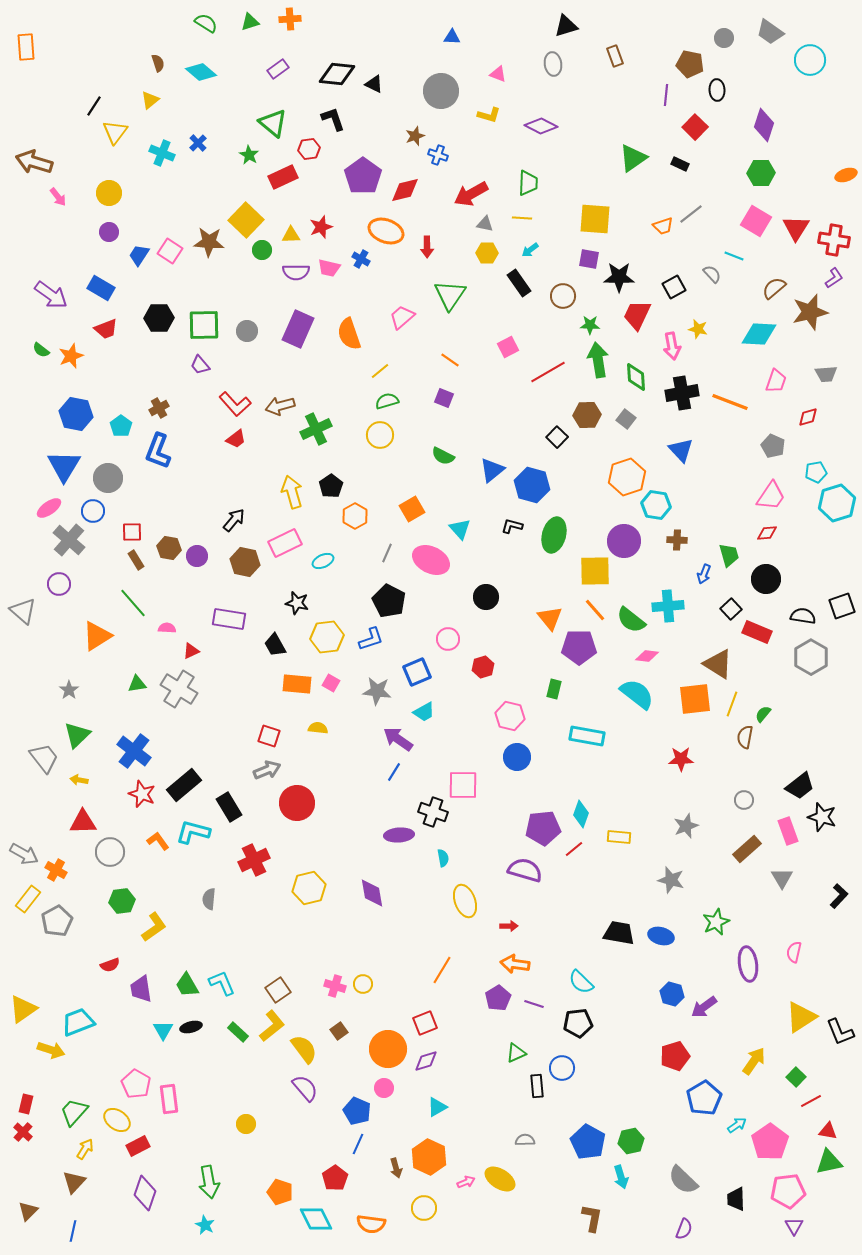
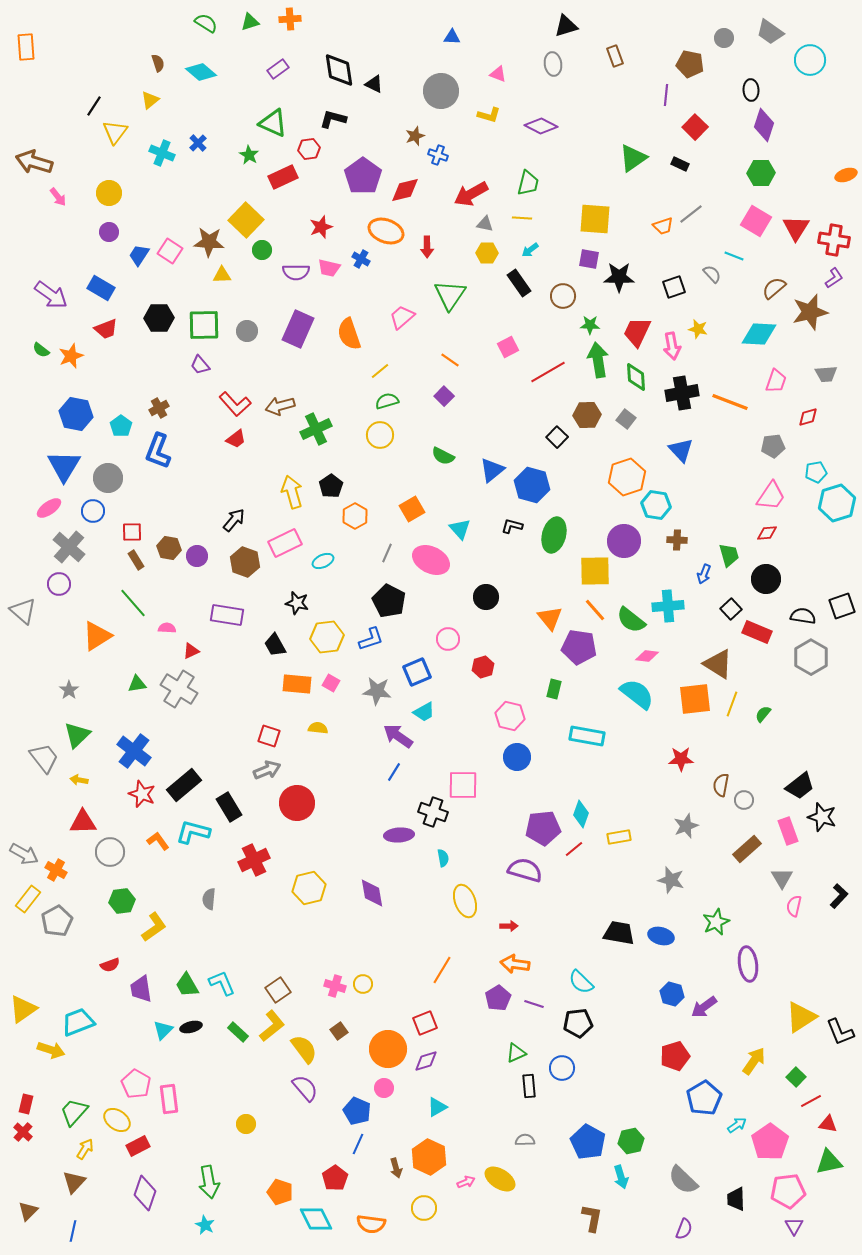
black diamond at (337, 74): moved 2 px right, 4 px up; rotated 75 degrees clockwise
black ellipse at (717, 90): moved 34 px right
black L-shape at (333, 119): rotated 56 degrees counterclockwise
green triangle at (273, 123): rotated 16 degrees counterclockwise
green trapezoid at (528, 183): rotated 12 degrees clockwise
yellow triangle at (291, 235): moved 69 px left, 40 px down
black square at (674, 287): rotated 10 degrees clockwise
red trapezoid at (637, 315): moved 17 px down
purple square at (444, 398): moved 2 px up; rotated 24 degrees clockwise
gray pentagon at (773, 446): rotated 30 degrees counterclockwise
gray cross at (69, 540): moved 7 px down
brown hexagon at (245, 562): rotated 8 degrees clockwise
purple rectangle at (229, 619): moved 2 px left, 4 px up
purple pentagon at (579, 647): rotated 8 degrees clockwise
brown semicircle at (745, 737): moved 24 px left, 48 px down
purple arrow at (398, 739): moved 3 px up
yellow rectangle at (619, 837): rotated 15 degrees counterclockwise
pink semicircle at (794, 952): moved 46 px up
cyan triangle at (163, 1030): rotated 15 degrees clockwise
black rectangle at (537, 1086): moved 8 px left
red triangle at (828, 1131): moved 7 px up
